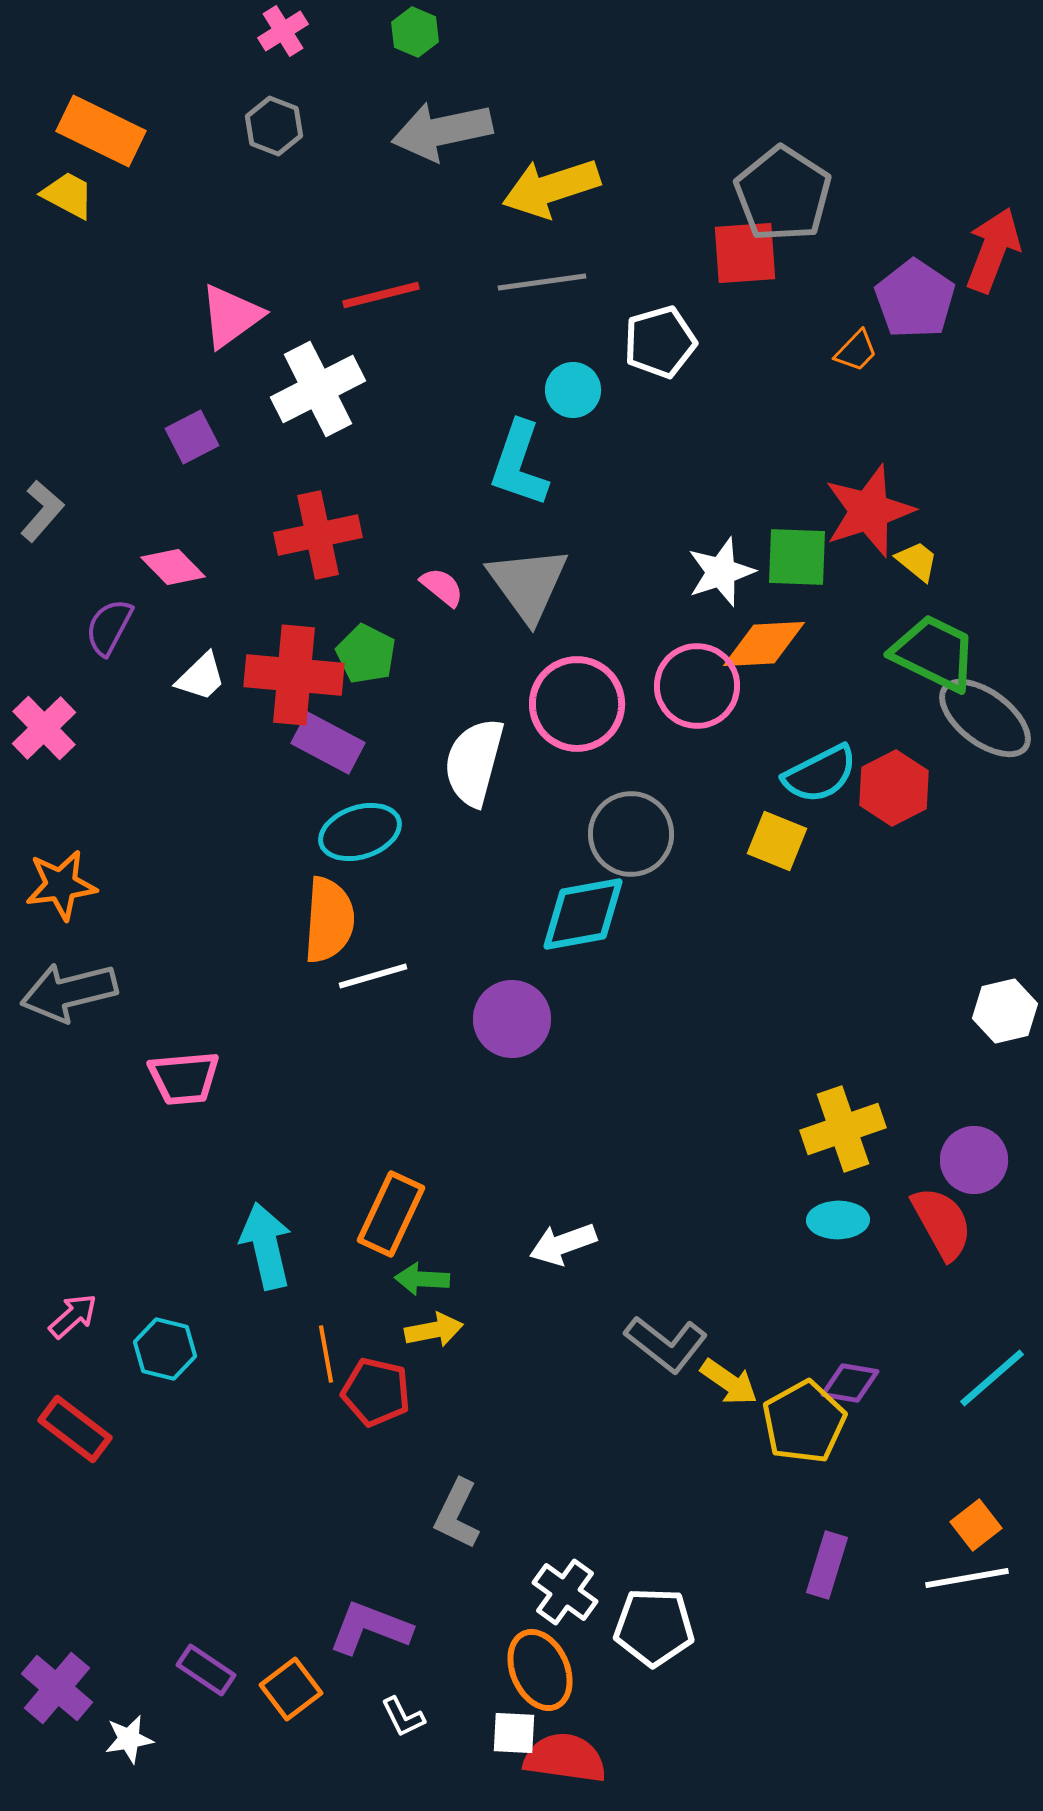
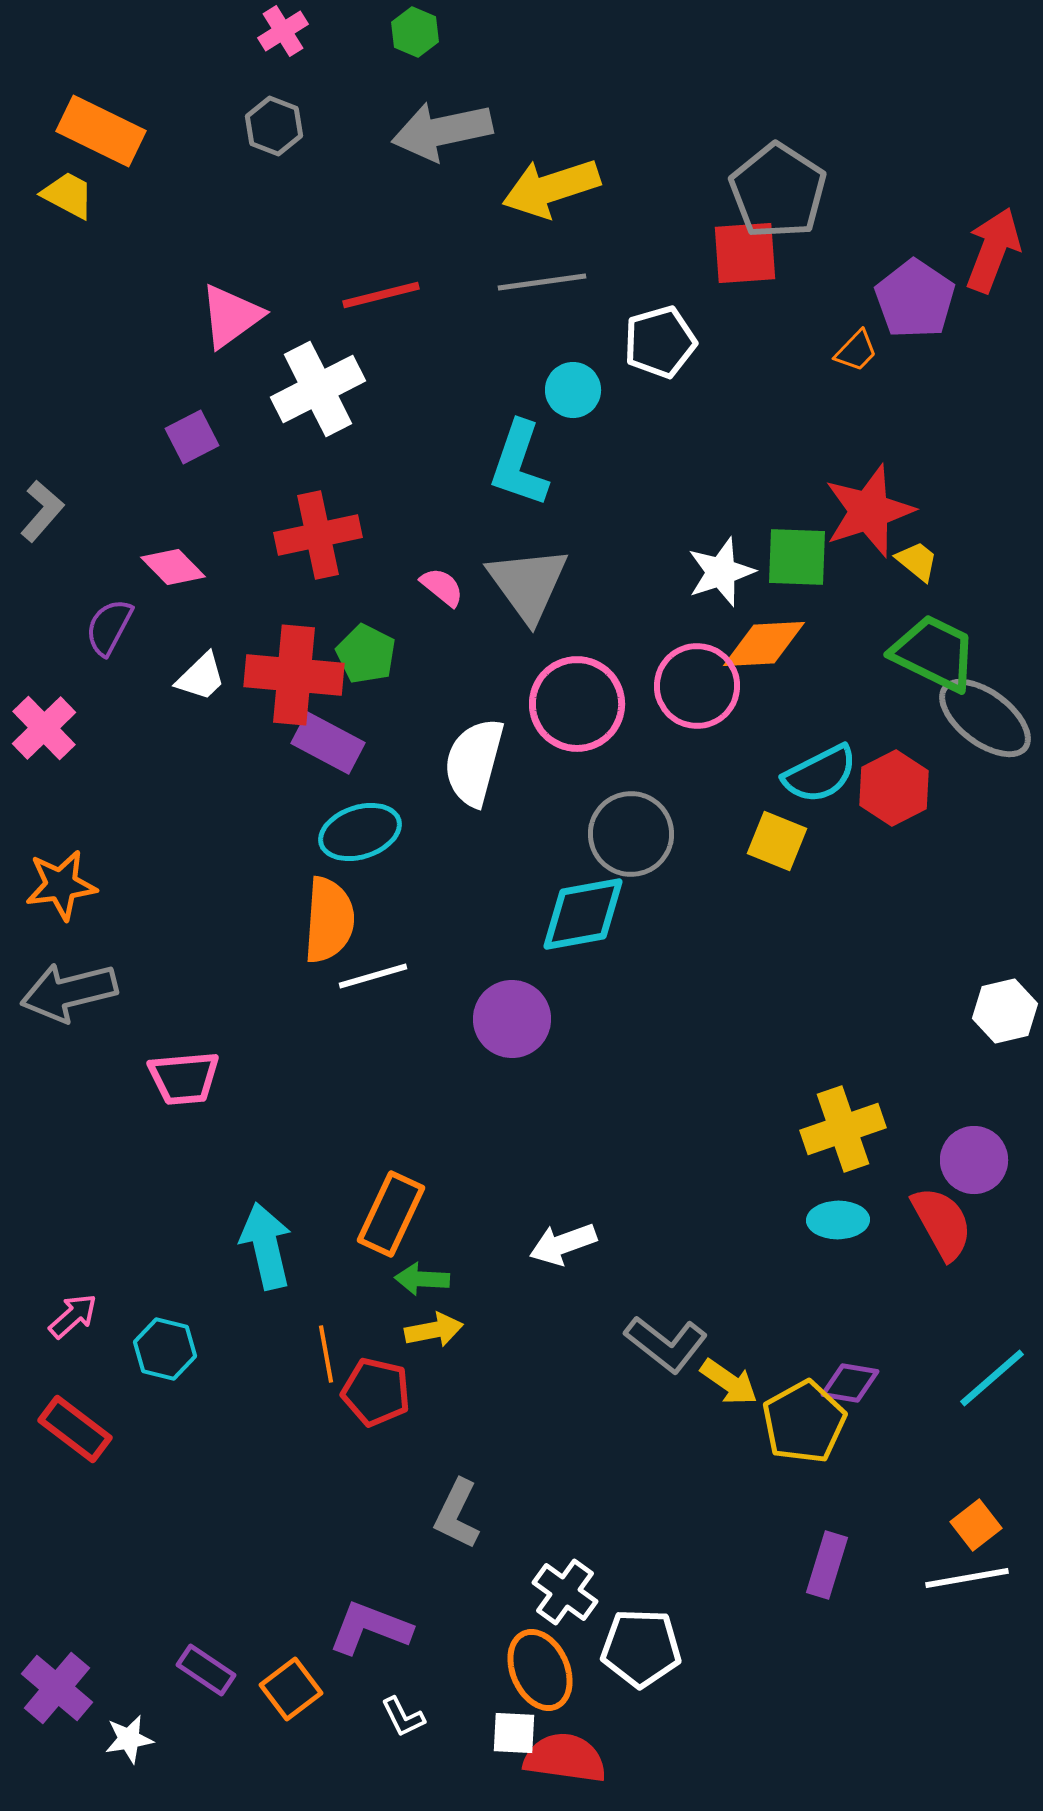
gray pentagon at (783, 194): moved 5 px left, 3 px up
white pentagon at (654, 1627): moved 13 px left, 21 px down
